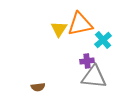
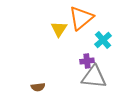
orange triangle: moved 1 px right, 6 px up; rotated 28 degrees counterclockwise
